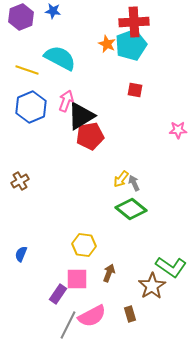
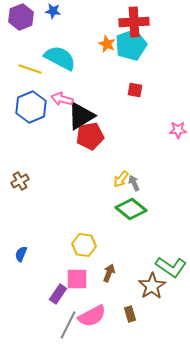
yellow line: moved 3 px right, 1 px up
pink arrow: moved 4 px left, 2 px up; rotated 95 degrees counterclockwise
